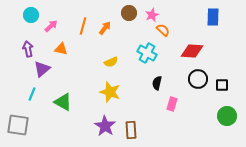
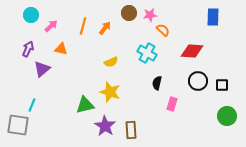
pink star: moved 2 px left; rotated 16 degrees clockwise
purple arrow: rotated 35 degrees clockwise
black circle: moved 2 px down
cyan line: moved 11 px down
green triangle: moved 22 px right, 3 px down; rotated 42 degrees counterclockwise
